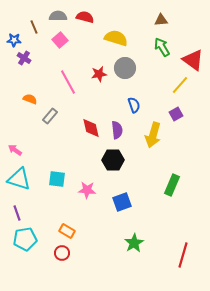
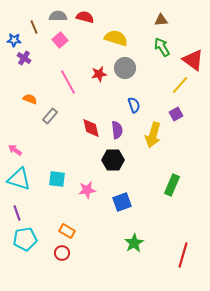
pink star: rotated 12 degrees counterclockwise
